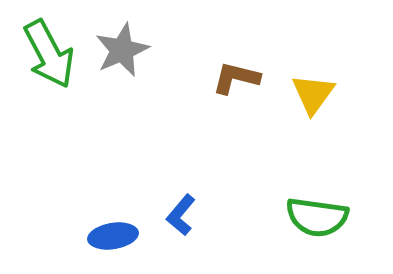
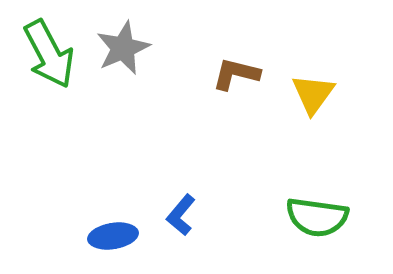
gray star: moved 1 px right, 2 px up
brown L-shape: moved 4 px up
